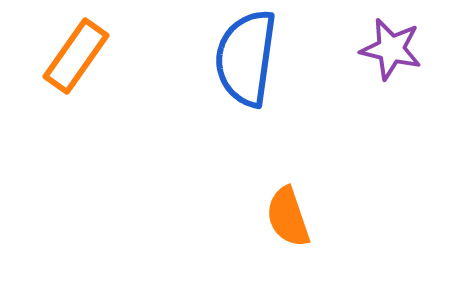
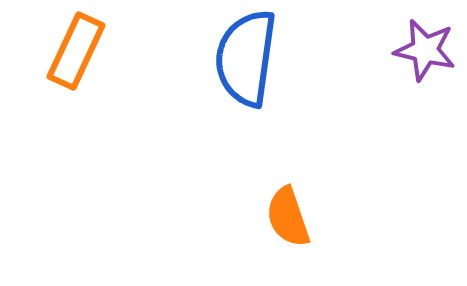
purple star: moved 34 px right, 1 px down
orange rectangle: moved 5 px up; rotated 10 degrees counterclockwise
